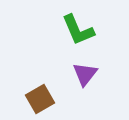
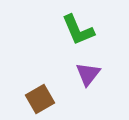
purple triangle: moved 3 px right
